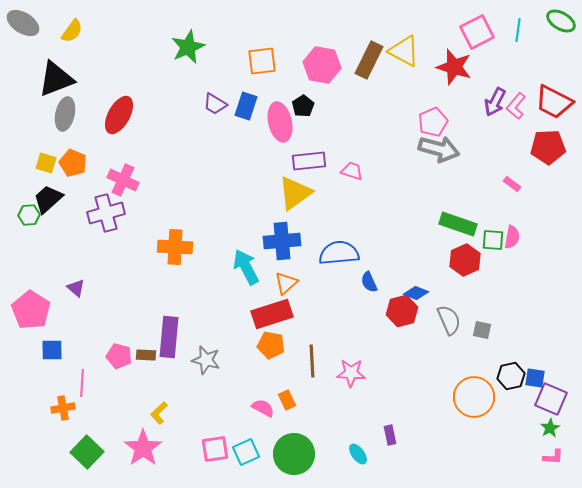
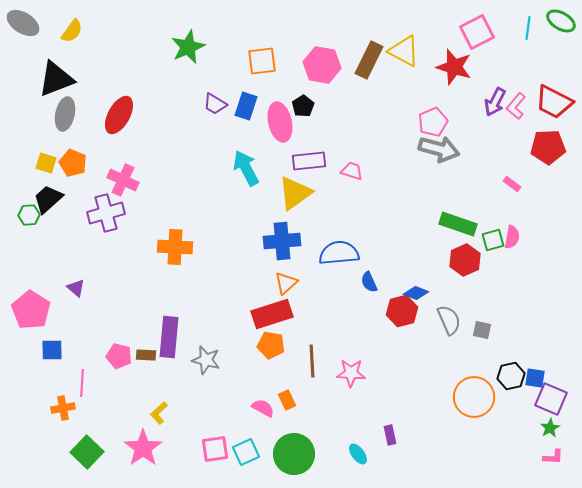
cyan line at (518, 30): moved 10 px right, 2 px up
green square at (493, 240): rotated 20 degrees counterclockwise
cyan arrow at (246, 267): moved 99 px up
